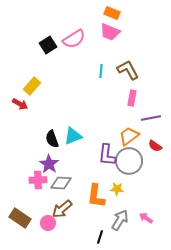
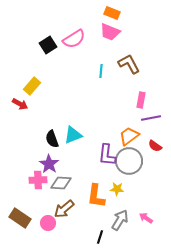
brown L-shape: moved 1 px right, 6 px up
pink rectangle: moved 9 px right, 2 px down
cyan triangle: moved 1 px up
brown arrow: moved 2 px right
